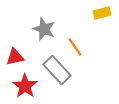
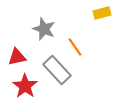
red triangle: moved 2 px right
